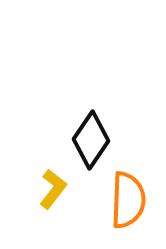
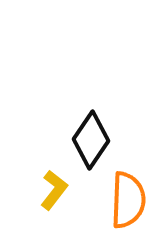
yellow L-shape: moved 1 px right, 1 px down
